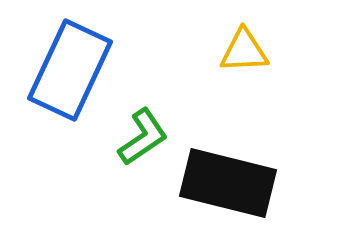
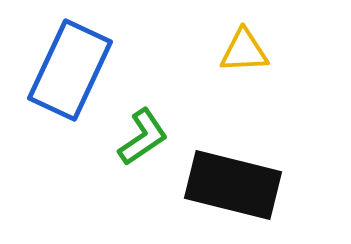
black rectangle: moved 5 px right, 2 px down
